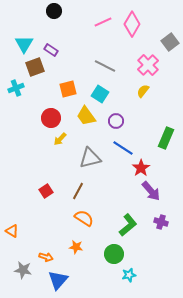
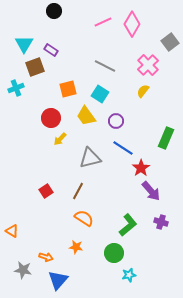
green circle: moved 1 px up
